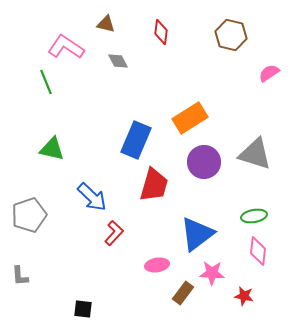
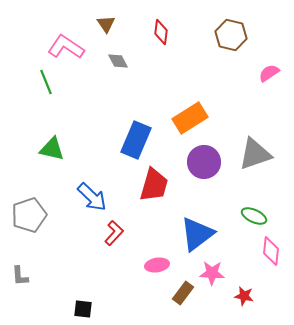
brown triangle: rotated 42 degrees clockwise
gray triangle: rotated 36 degrees counterclockwise
green ellipse: rotated 35 degrees clockwise
pink diamond: moved 13 px right
